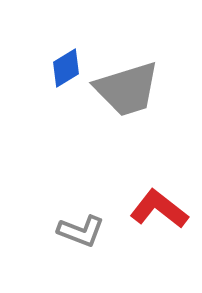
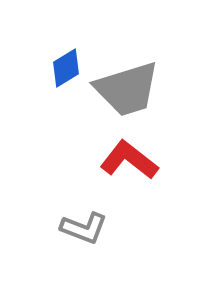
red L-shape: moved 30 px left, 49 px up
gray L-shape: moved 3 px right, 3 px up
